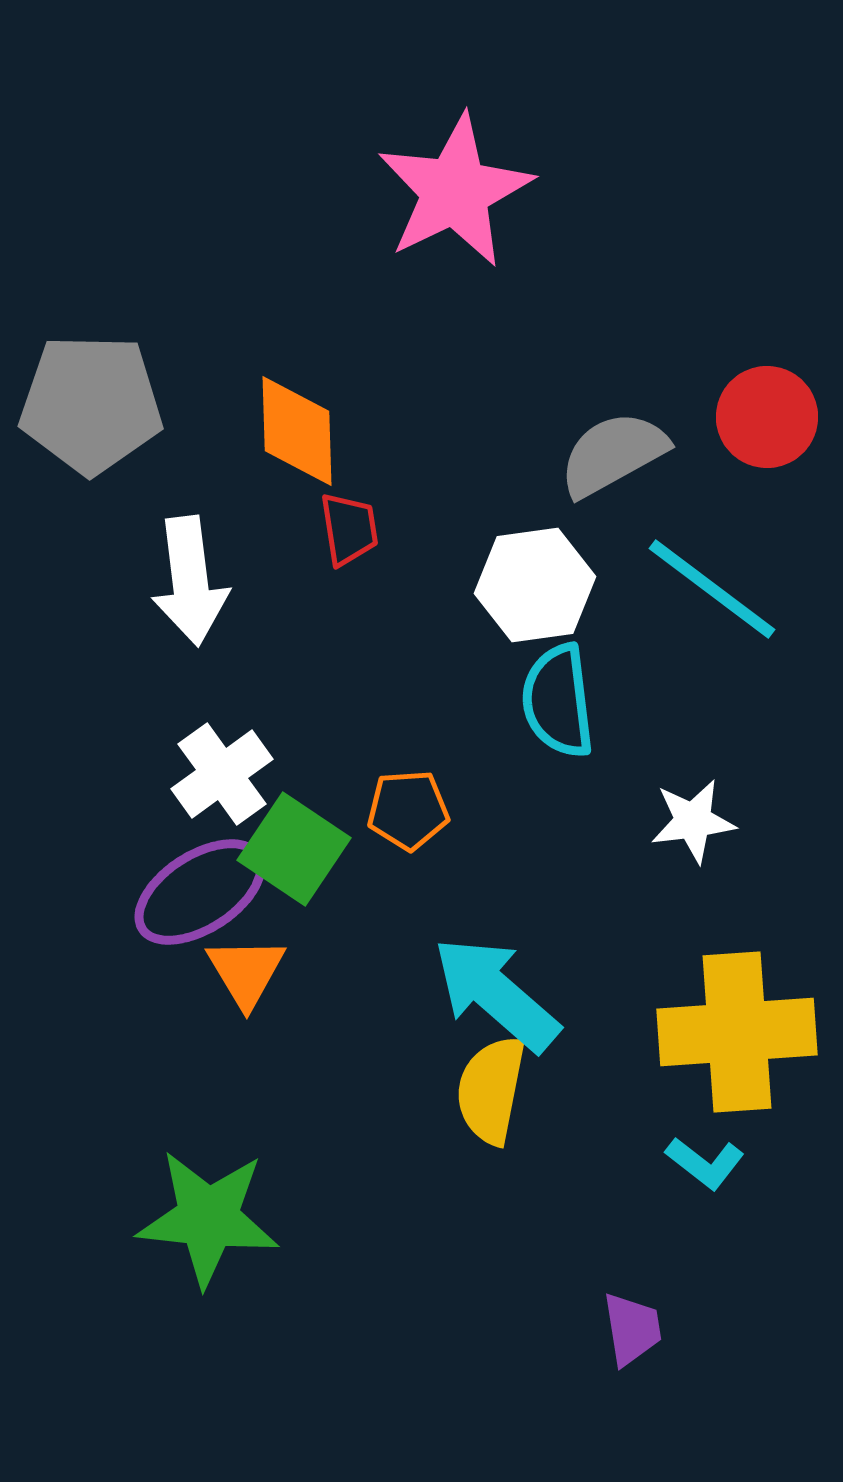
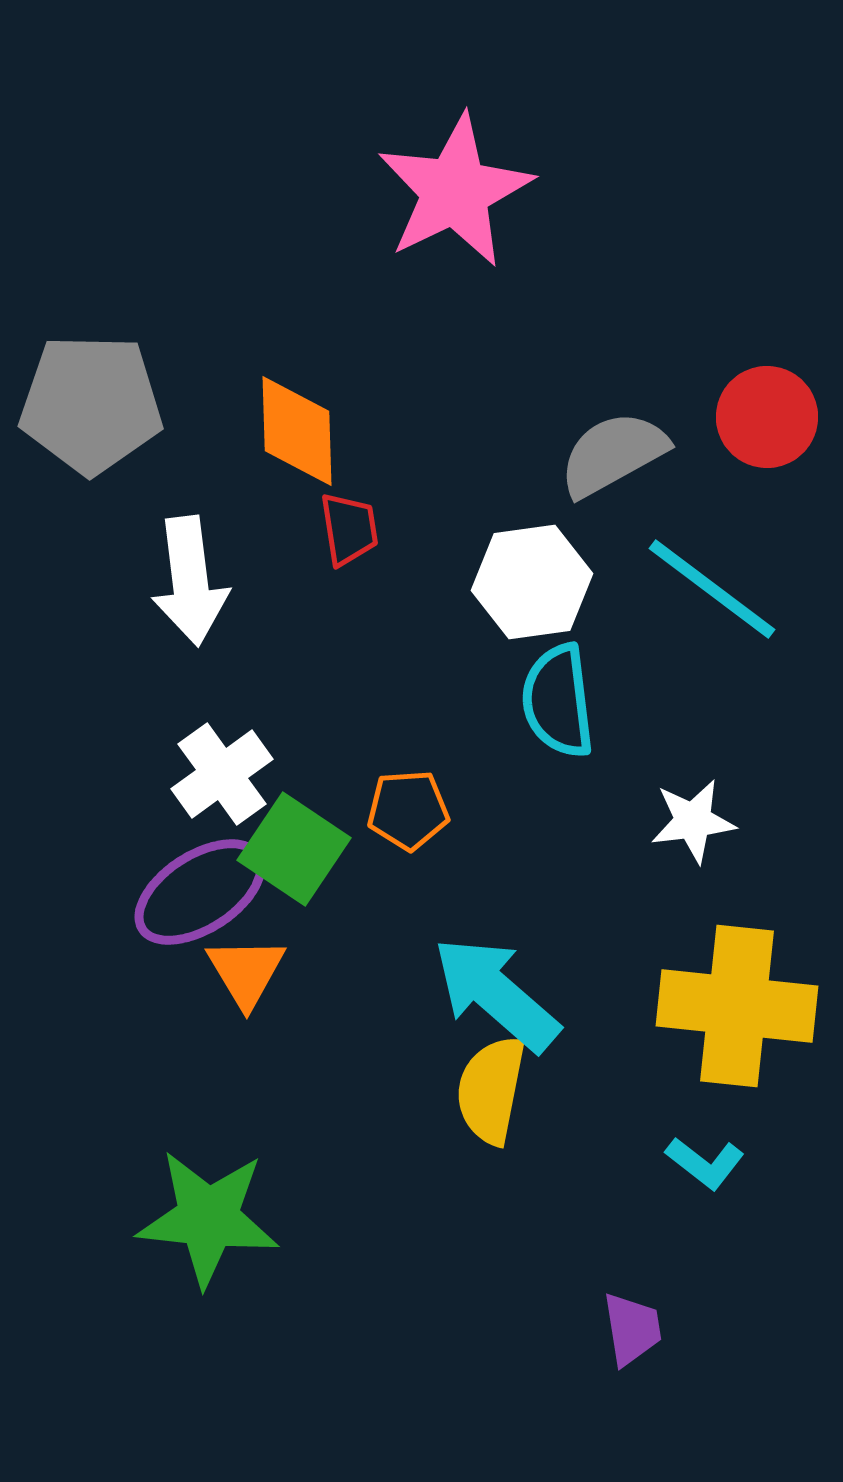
white hexagon: moved 3 px left, 3 px up
yellow cross: moved 26 px up; rotated 10 degrees clockwise
